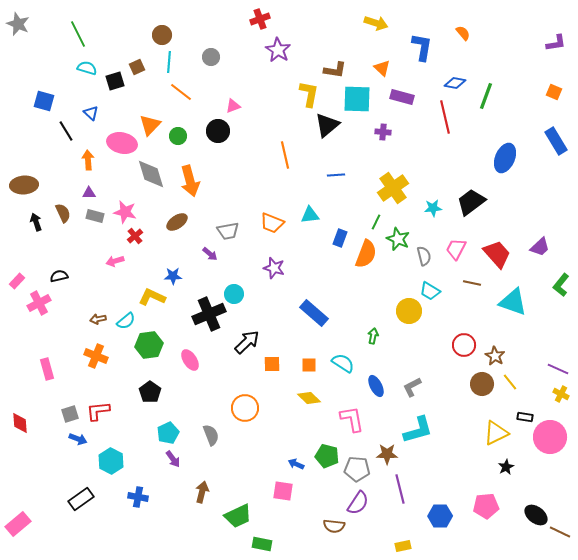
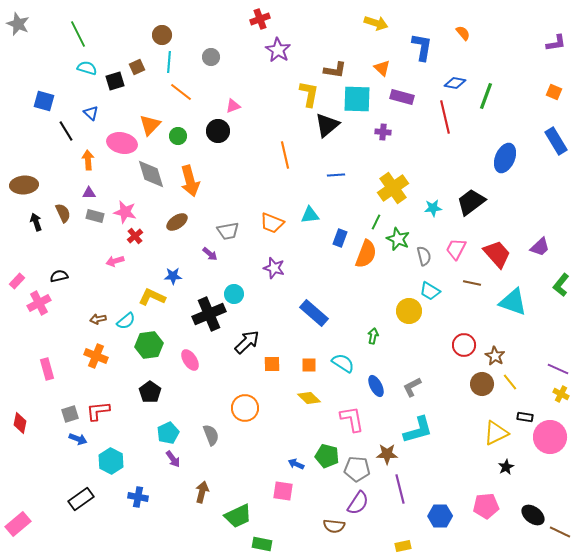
red diamond at (20, 423): rotated 15 degrees clockwise
black ellipse at (536, 515): moved 3 px left
